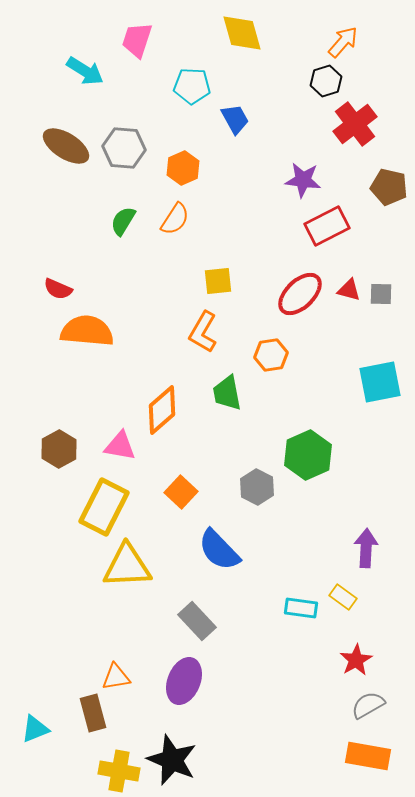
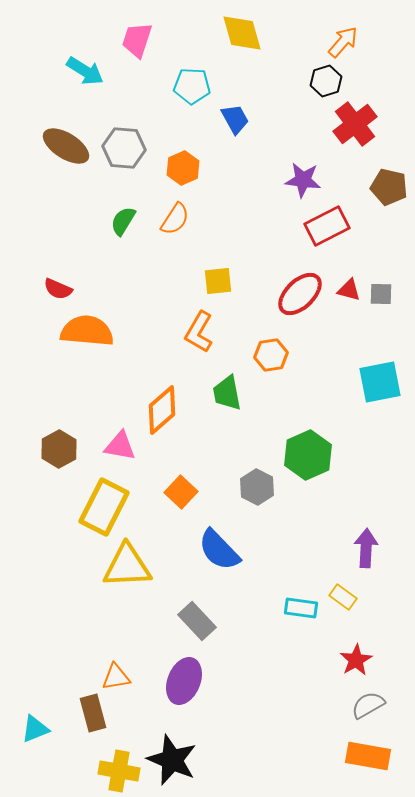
orange L-shape at (203, 332): moved 4 px left
